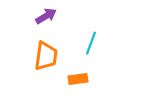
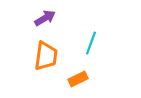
purple arrow: moved 1 px left, 2 px down
orange rectangle: rotated 18 degrees counterclockwise
